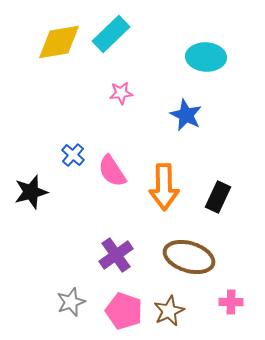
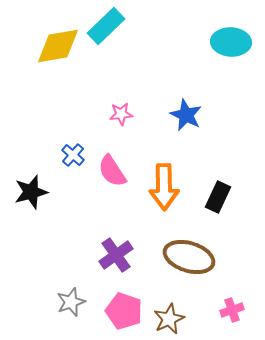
cyan rectangle: moved 5 px left, 8 px up
yellow diamond: moved 1 px left, 4 px down
cyan ellipse: moved 25 px right, 15 px up
pink star: moved 21 px down
pink cross: moved 1 px right, 8 px down; rotated 20 degrees counterclockwise
brown star: moved 8 px down
